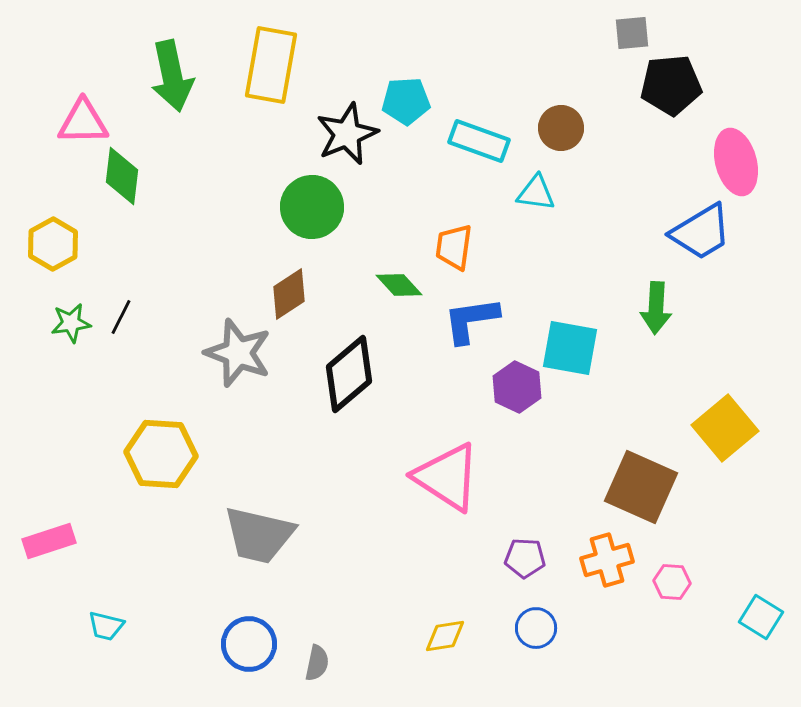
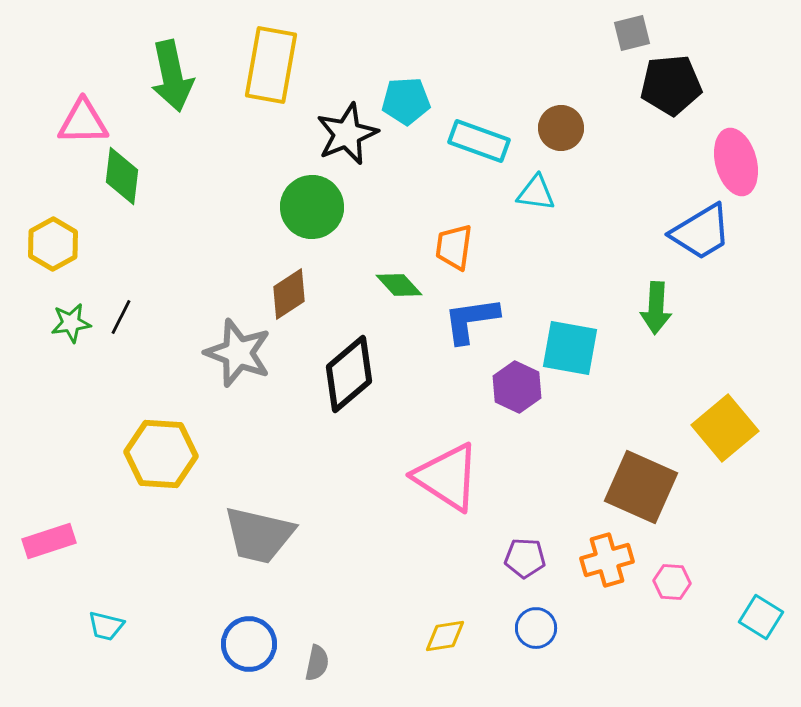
gray square at (632, 33): rotated 9 degrees counterclockwise
